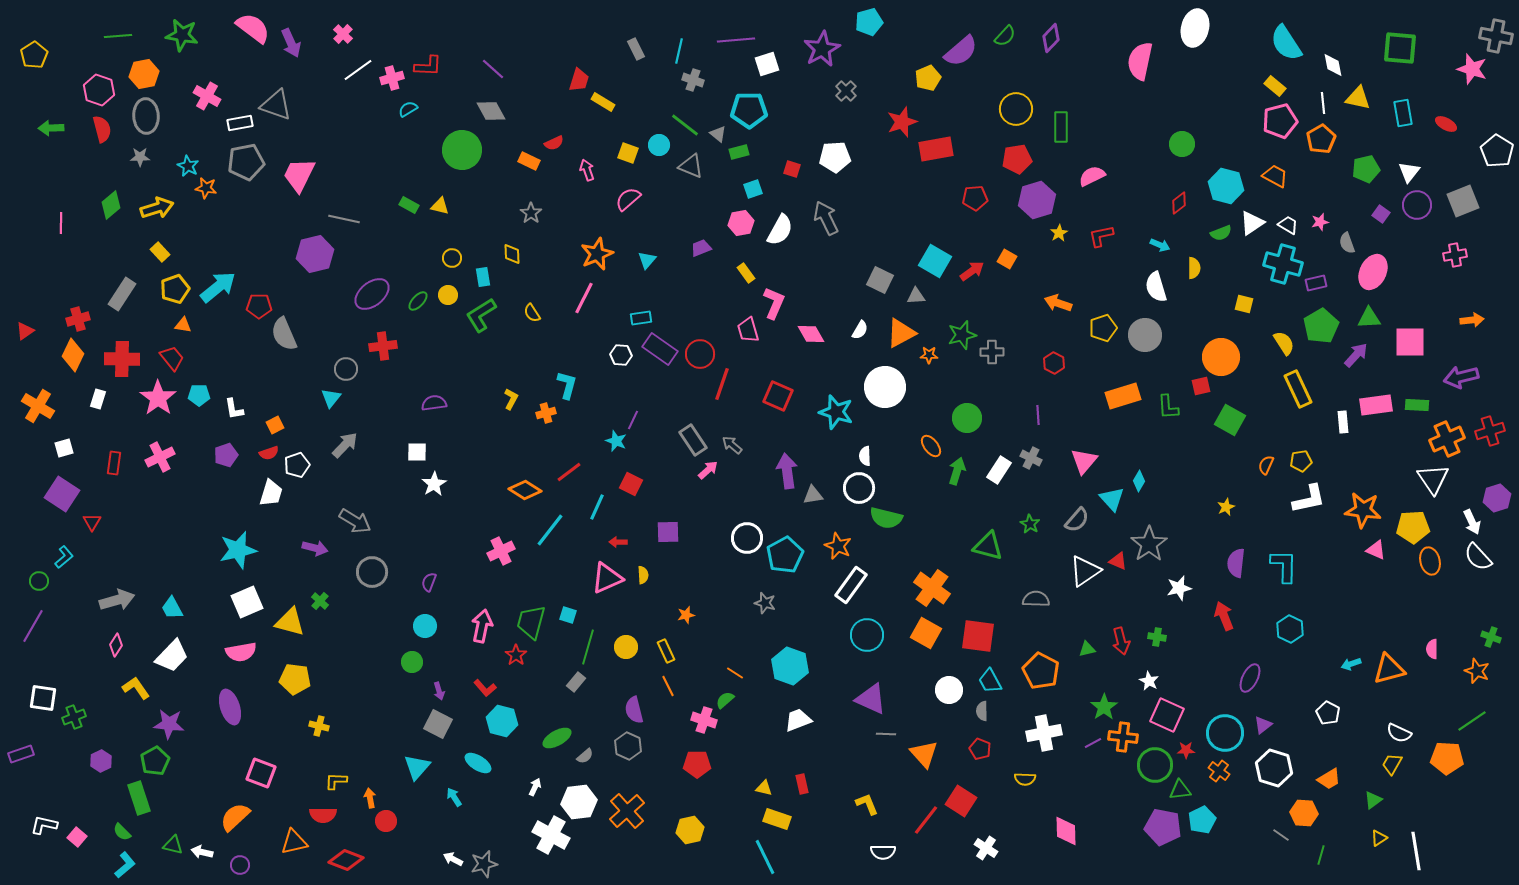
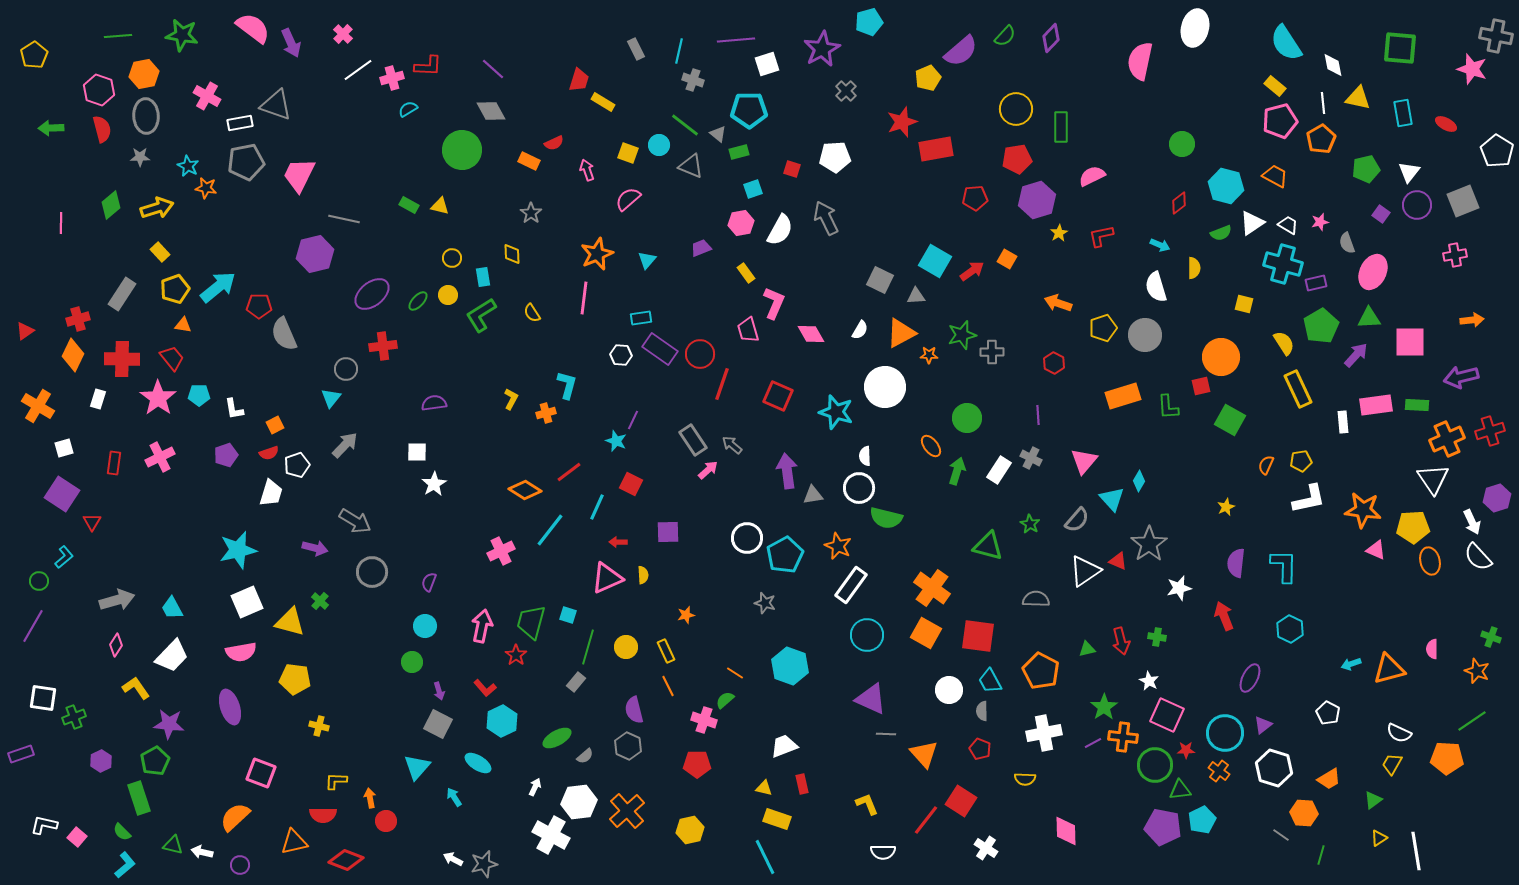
pink line at (584, 298): rotated 20 degrees counterclockwise
white trapezoid at (798, 720): moved 14 px left, 26 px down
cyan hexagon at (502, 721): rotated 20 degrees clockwise
